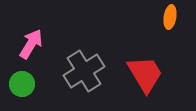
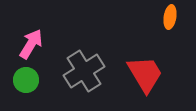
green circle: moved 4 px right, 4 px up
